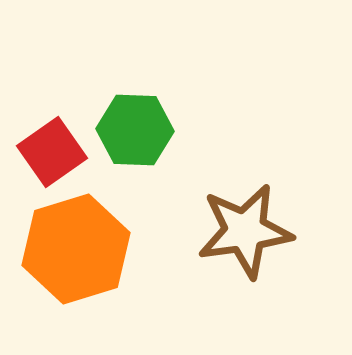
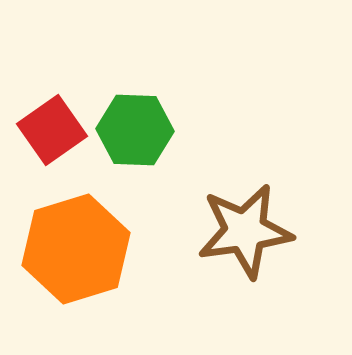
red square: moved 22 px up
